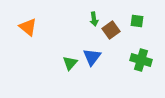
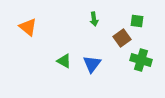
brown square: moved 11 px right, 8 px down
blue triangle: moved 7 px down
green triangle: moved 6 px left, 2 px up; rotated 42 degrees counterclockwise
